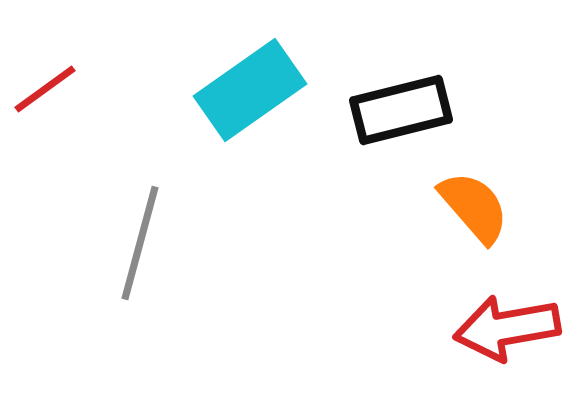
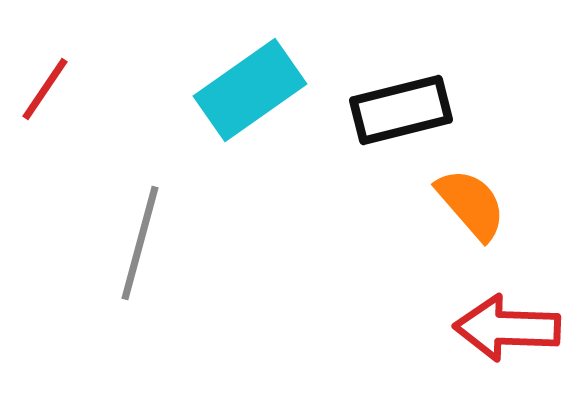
red line: rotated 20 degrees counterclockwise
orange semicircle: moved 3 px left, 3 px up
red arrow: rotated 12 degrees clockwise
